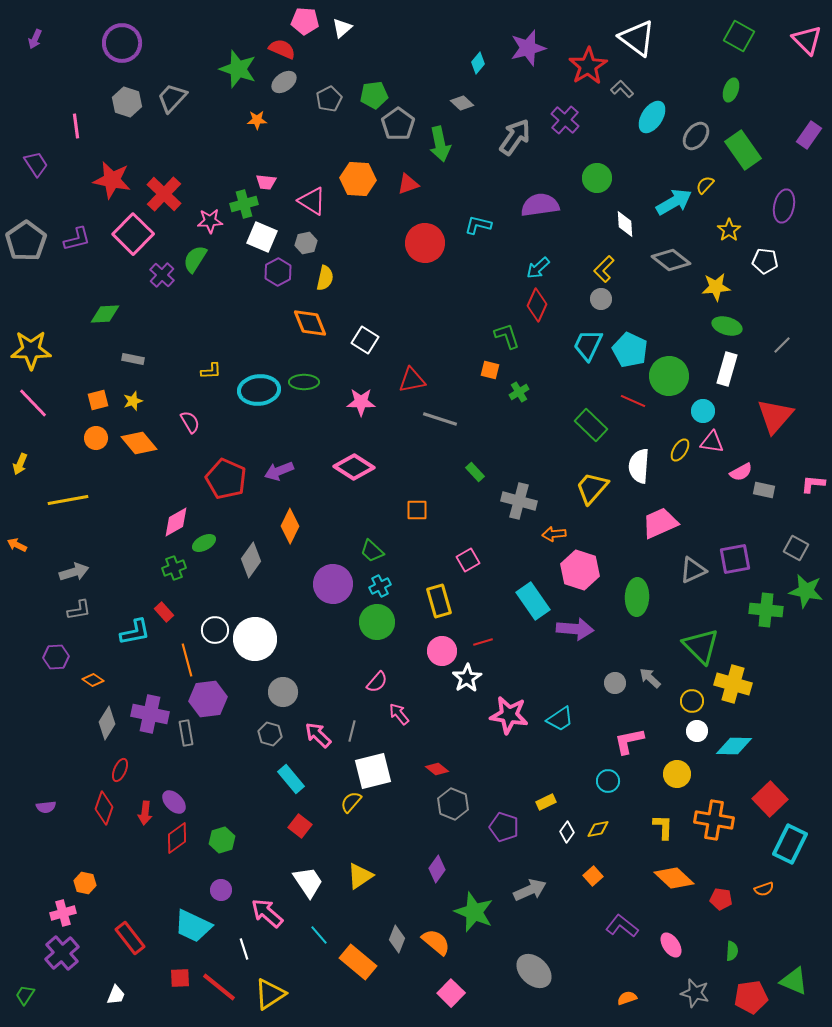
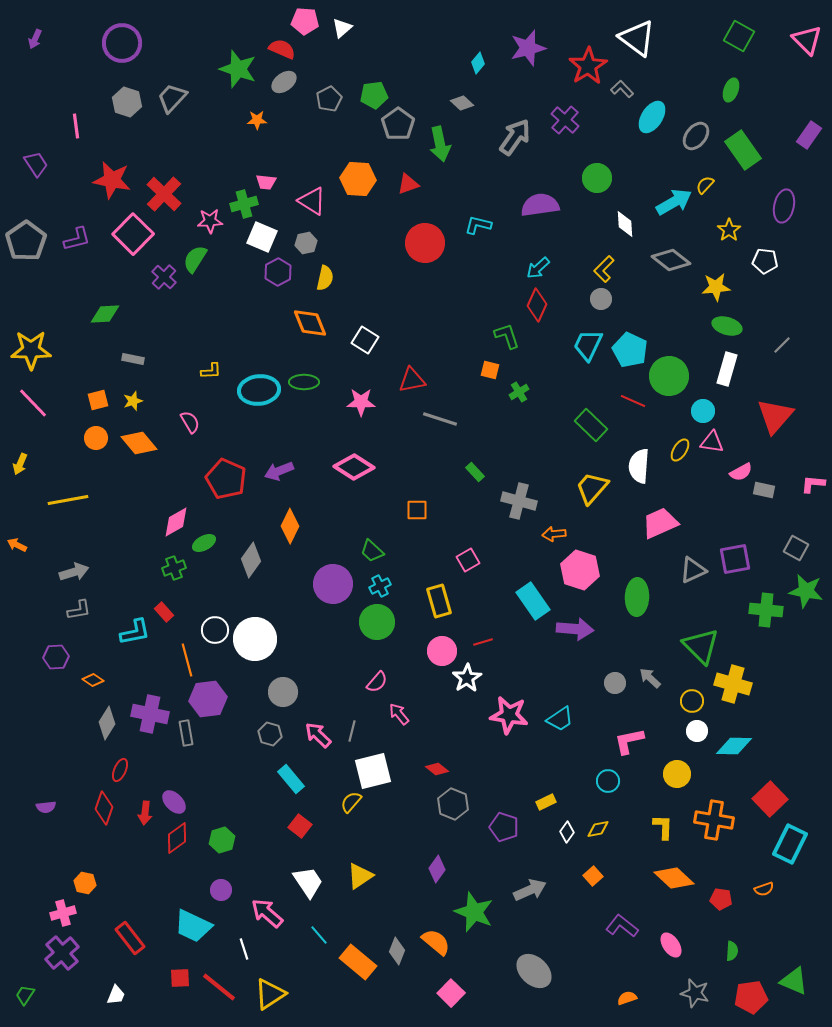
purple cross at (162, 275): moved 2 px right, 2 px down
gray diamond at (397, 939): moved 12 px down
